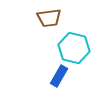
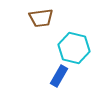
brown trapezoid: moved 8 px left
